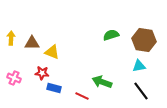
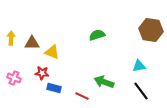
green semicircle: moved 14 px left
brown hexagon: moved 7 px right, 10 px up
green arrow: moved 2 px right
